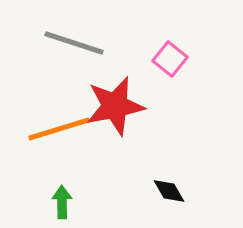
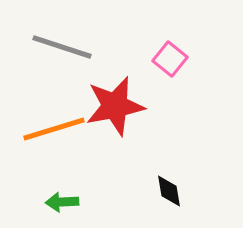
gray line: moved 12 px left, 4 px down
orange line: moved 5 px left
black diamond: rotated 20 degrees clockwise
green arrow: rotated 92 degrees counterclockwise
